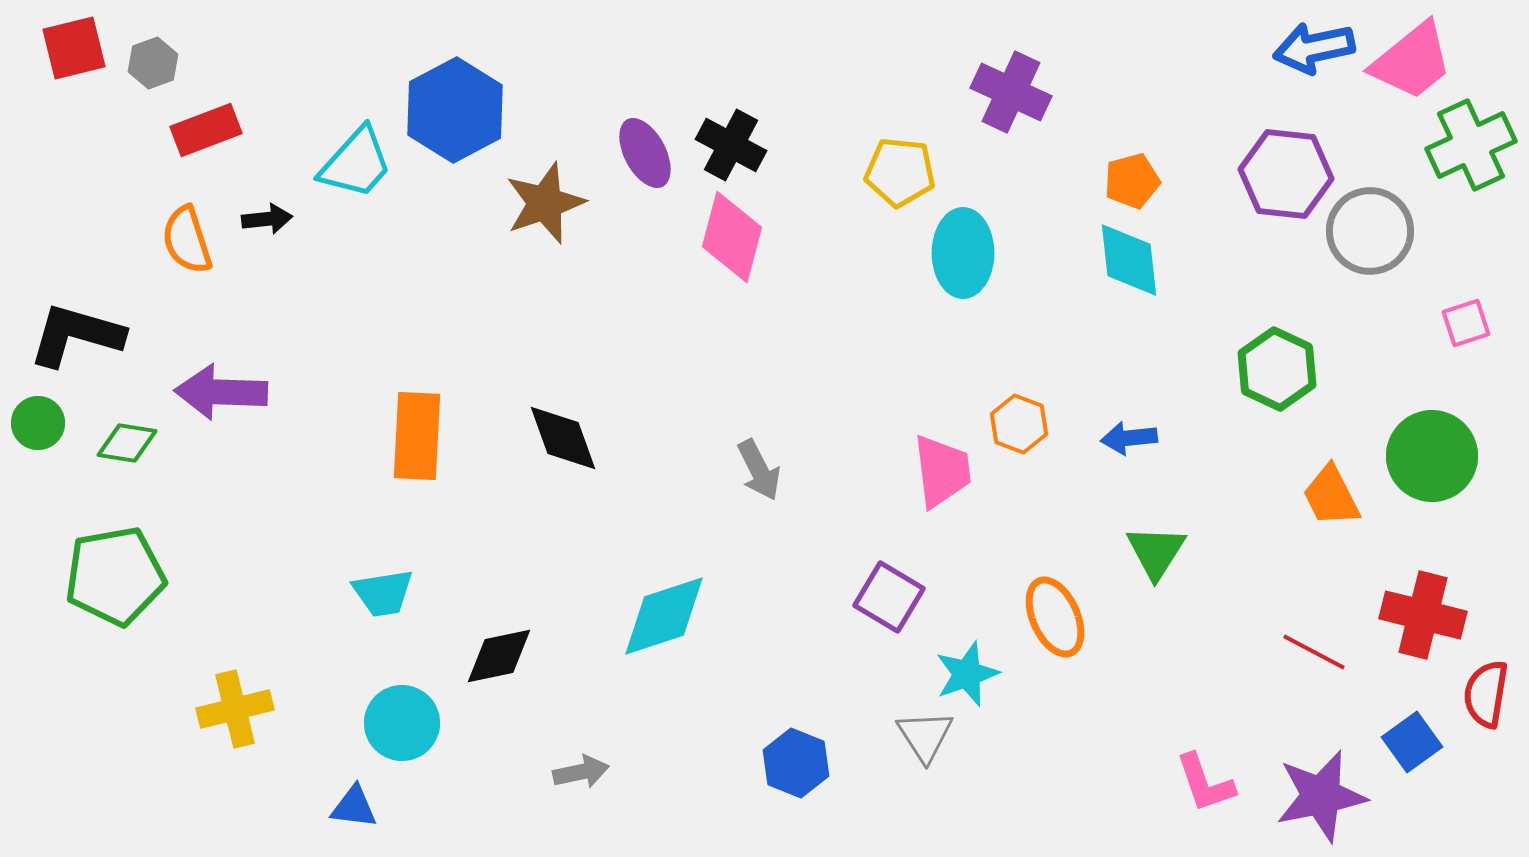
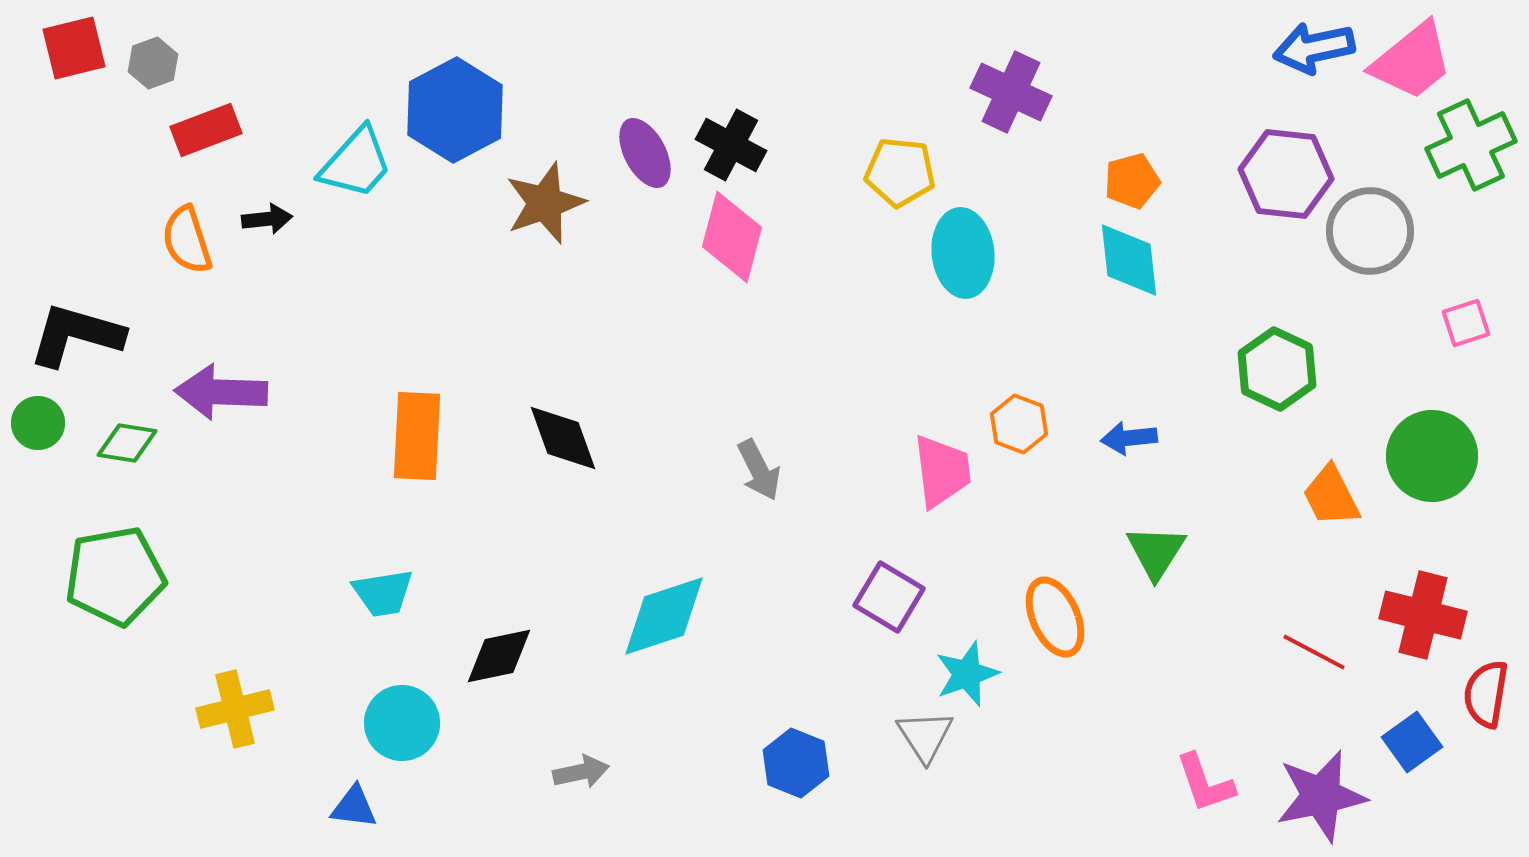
cyan ellipse at (963, 253): rotated 6 degrees counterclockwise
